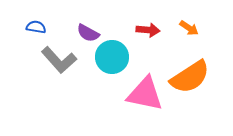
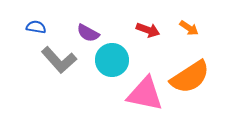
red arrow: rotated 15 degrees clockwise
cyan circle: moved 3 px down
